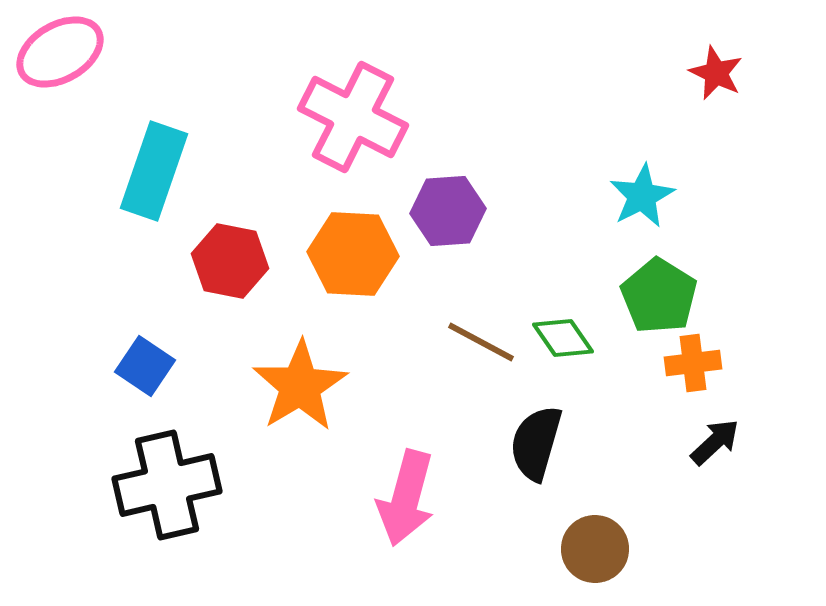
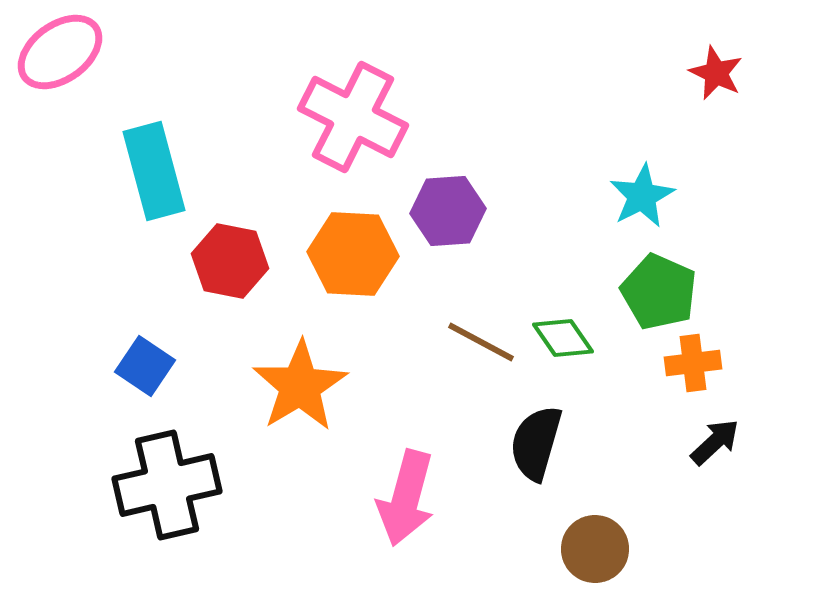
pink ellipse: rotated 6 degrees counterclockwise
cyan rectangle: rotated 34 degrees counterclockwise
green pentagon: moved 4 px up; rotated 8 degrees counterclockwise
